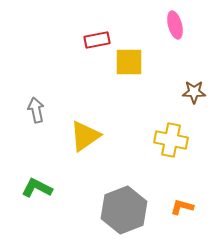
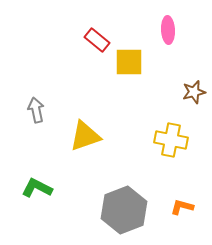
pink ellipse: moved 7 px left, 5 px down; rotated 12 degrees clockwise
red rectangle: rotated 50 degrees clockwise
brown star: rotated 15 degrees counterclockwise
yellow triangle: rotated 16 degrees clockwise
